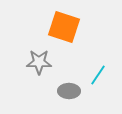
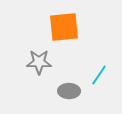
orange square: rotated 24 degrees counterclockwise
cyan line: moved 1 px right
